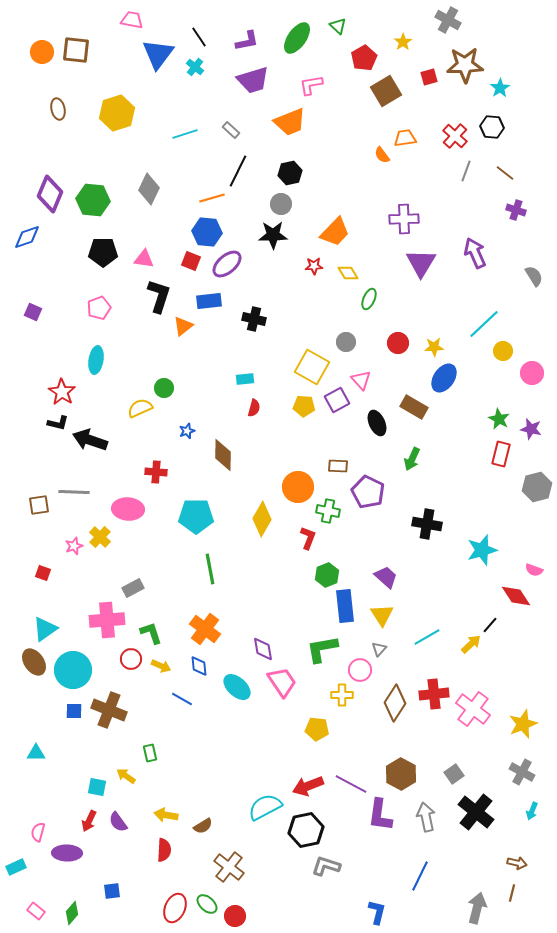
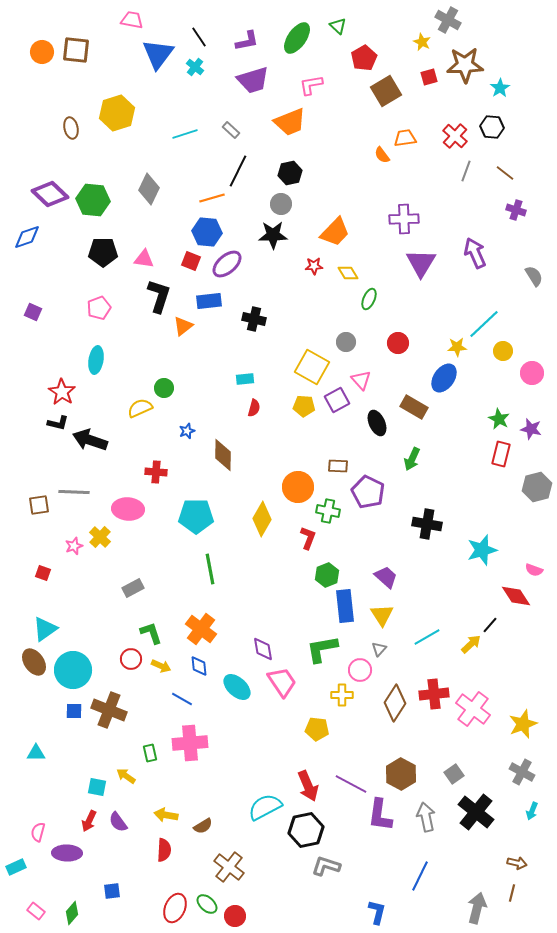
yellow star at (403, 42): moved 19 px right; rotated 12 degrees counterclockwise
brown ellipse at (58, 109): moved 13 px right, 19 px down
purple diamond at (50, 194): rotated 69 degrees counterclockwise
yellow star at (434, 347): moved 23 px right
pink cross at (107, 620): moved 83 px right, 123 px down
orange cross at (205, 629): moved 4 px left
red arrow at (308, 786): rotated 92 degrees counterclockwise
